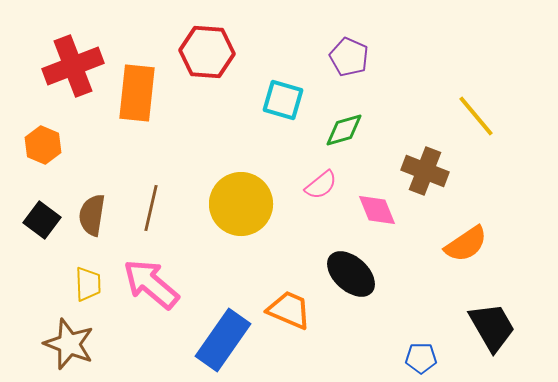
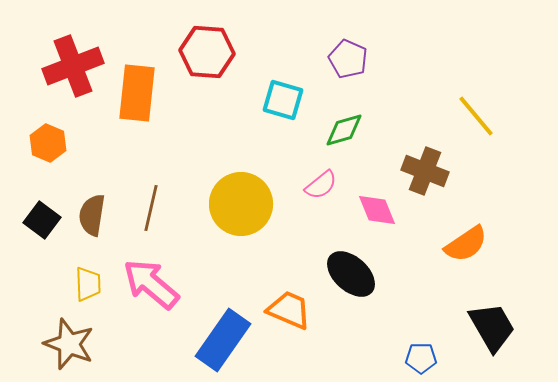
purple pentagon: moved 1 px left, 2 px down
orange hexagon: moved 5 px right, 2 px up
